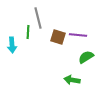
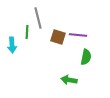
green line: moved 1 px left
green semicircle: rotated 133 degrees clockwise
green arrow: moved 3 px left
